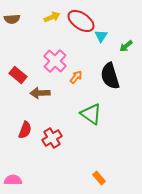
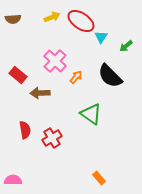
brown semicircle: moved 1 px right
cyan triangle: moved 1 px down
black semicircle: rotated 28 degrees counterclockwise
red semicircle: rotated 30 degrees counterclockwise
